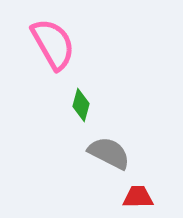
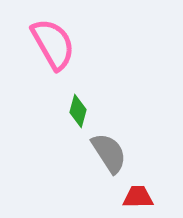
green diamond: moved 3 px left, 6 px down
gray semicircle: rotated 30 degrees clockwise
